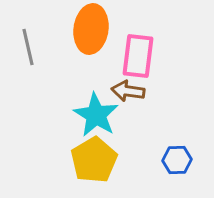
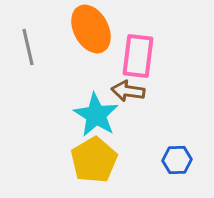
orange ellipse: rotated 36 degrees counterclockwise
